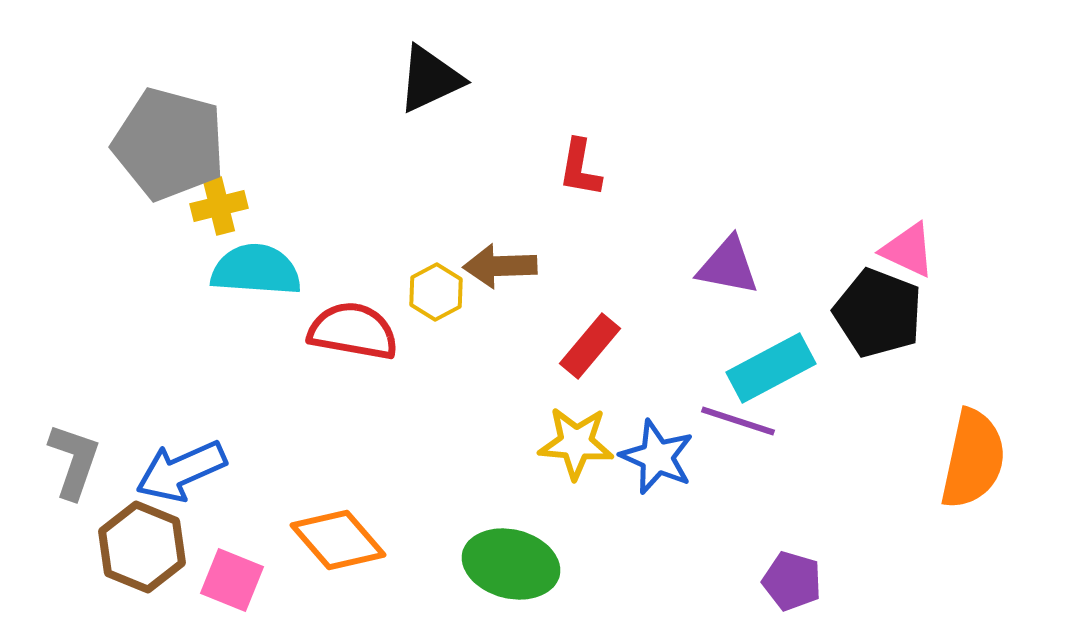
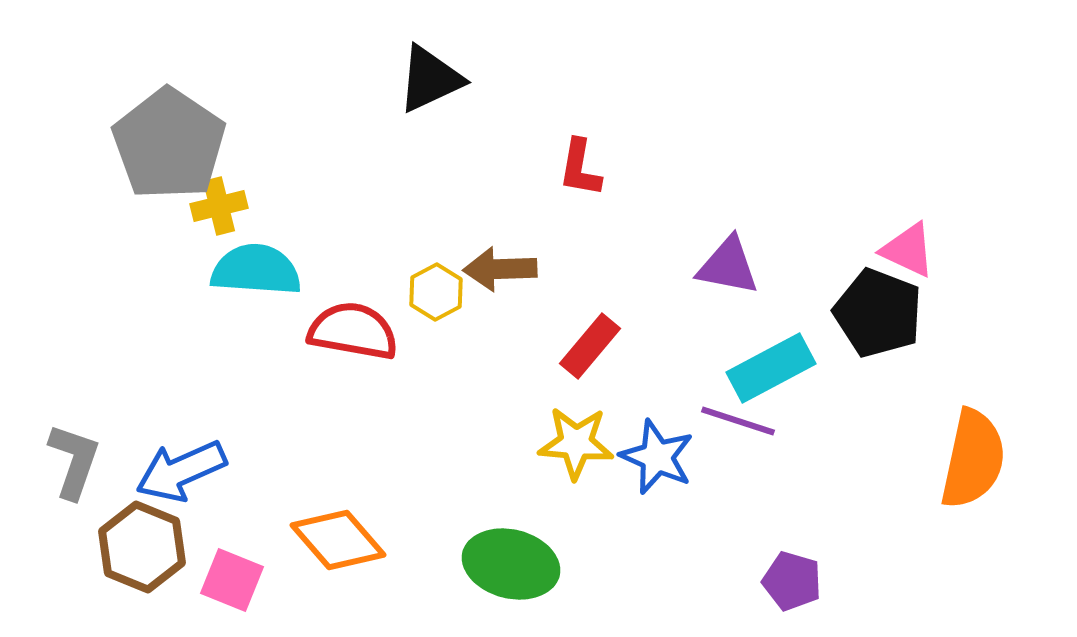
gray pentagon: rotated 19 degrees clockwise
brown arrow: moved 3 px down
